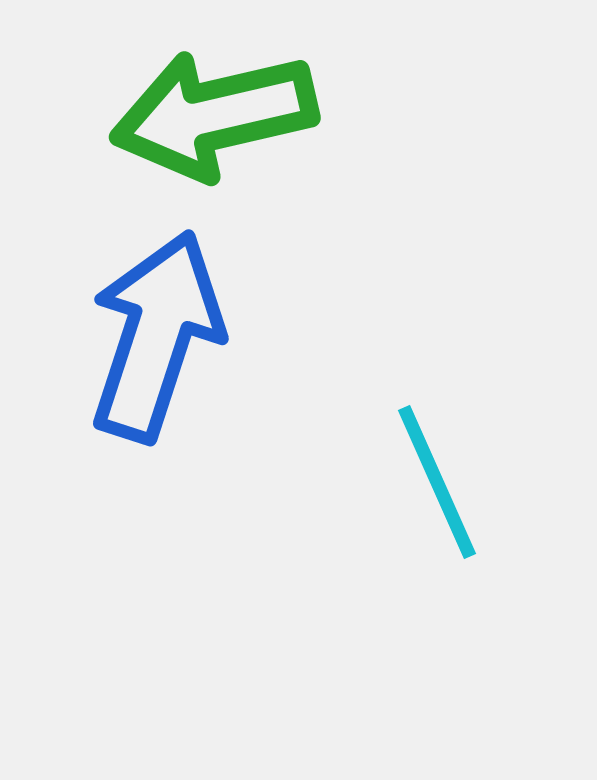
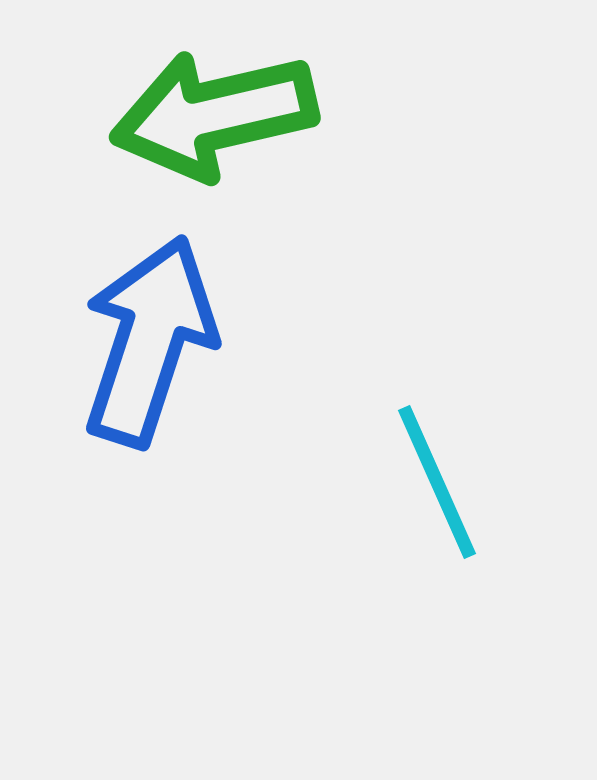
blue arrow: moved 7 px left, 5 px down
